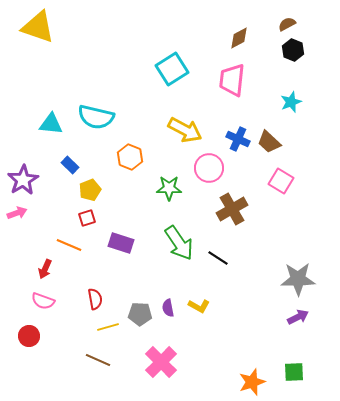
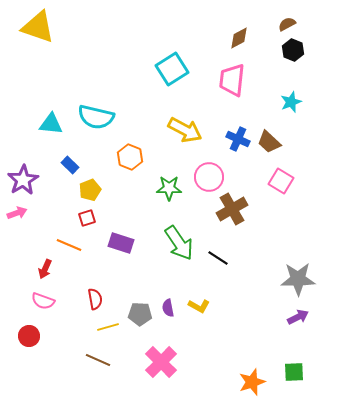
pink circle: moved 9 px down
